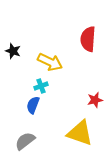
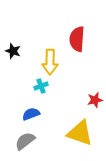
red semicircle: moved 11 px left
yellow arrow: rotated 65 degrees clockwise
blue semicircle: moved 2 px left, 9 px down; rotated 48 degrees clockwise
